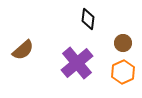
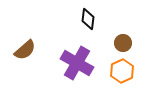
brown semicircle: moved 2 px right
purple cross: rotated 20 degrees counterclockwise
orange hexagon: moved 1 px left, 1 px up
